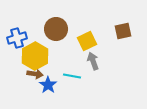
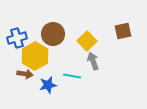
brown circle: moved 3 px left, 5 px down
yellow square: rotated 18 degrees counterclockwise
brown arrow: moved 10 px left
blue star: rotated 24 degrees clockwise
